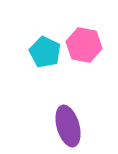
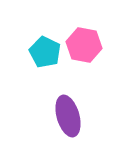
purple ellipse: moved 10 px up
